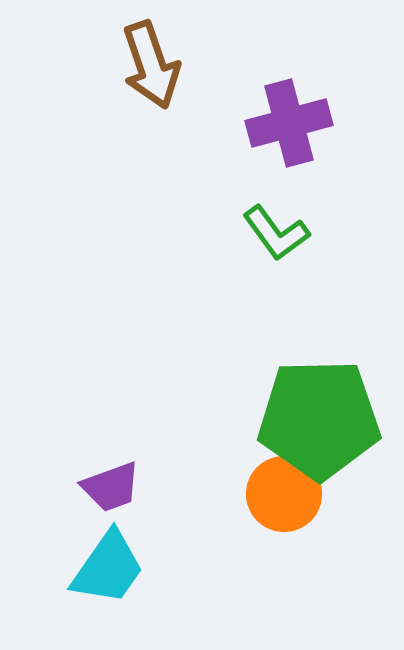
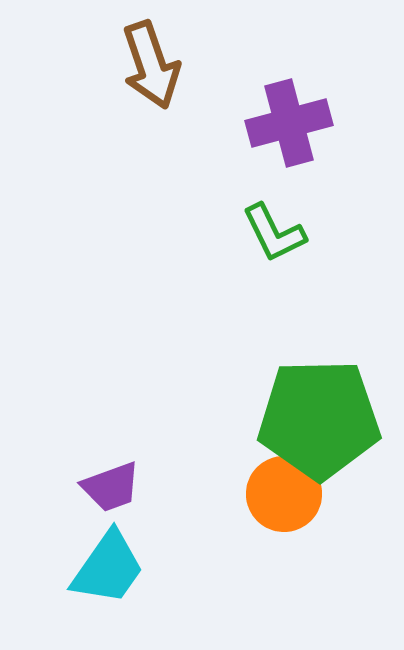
green L-shape: moved 2 px left; rotated 10 degrees clockwise
